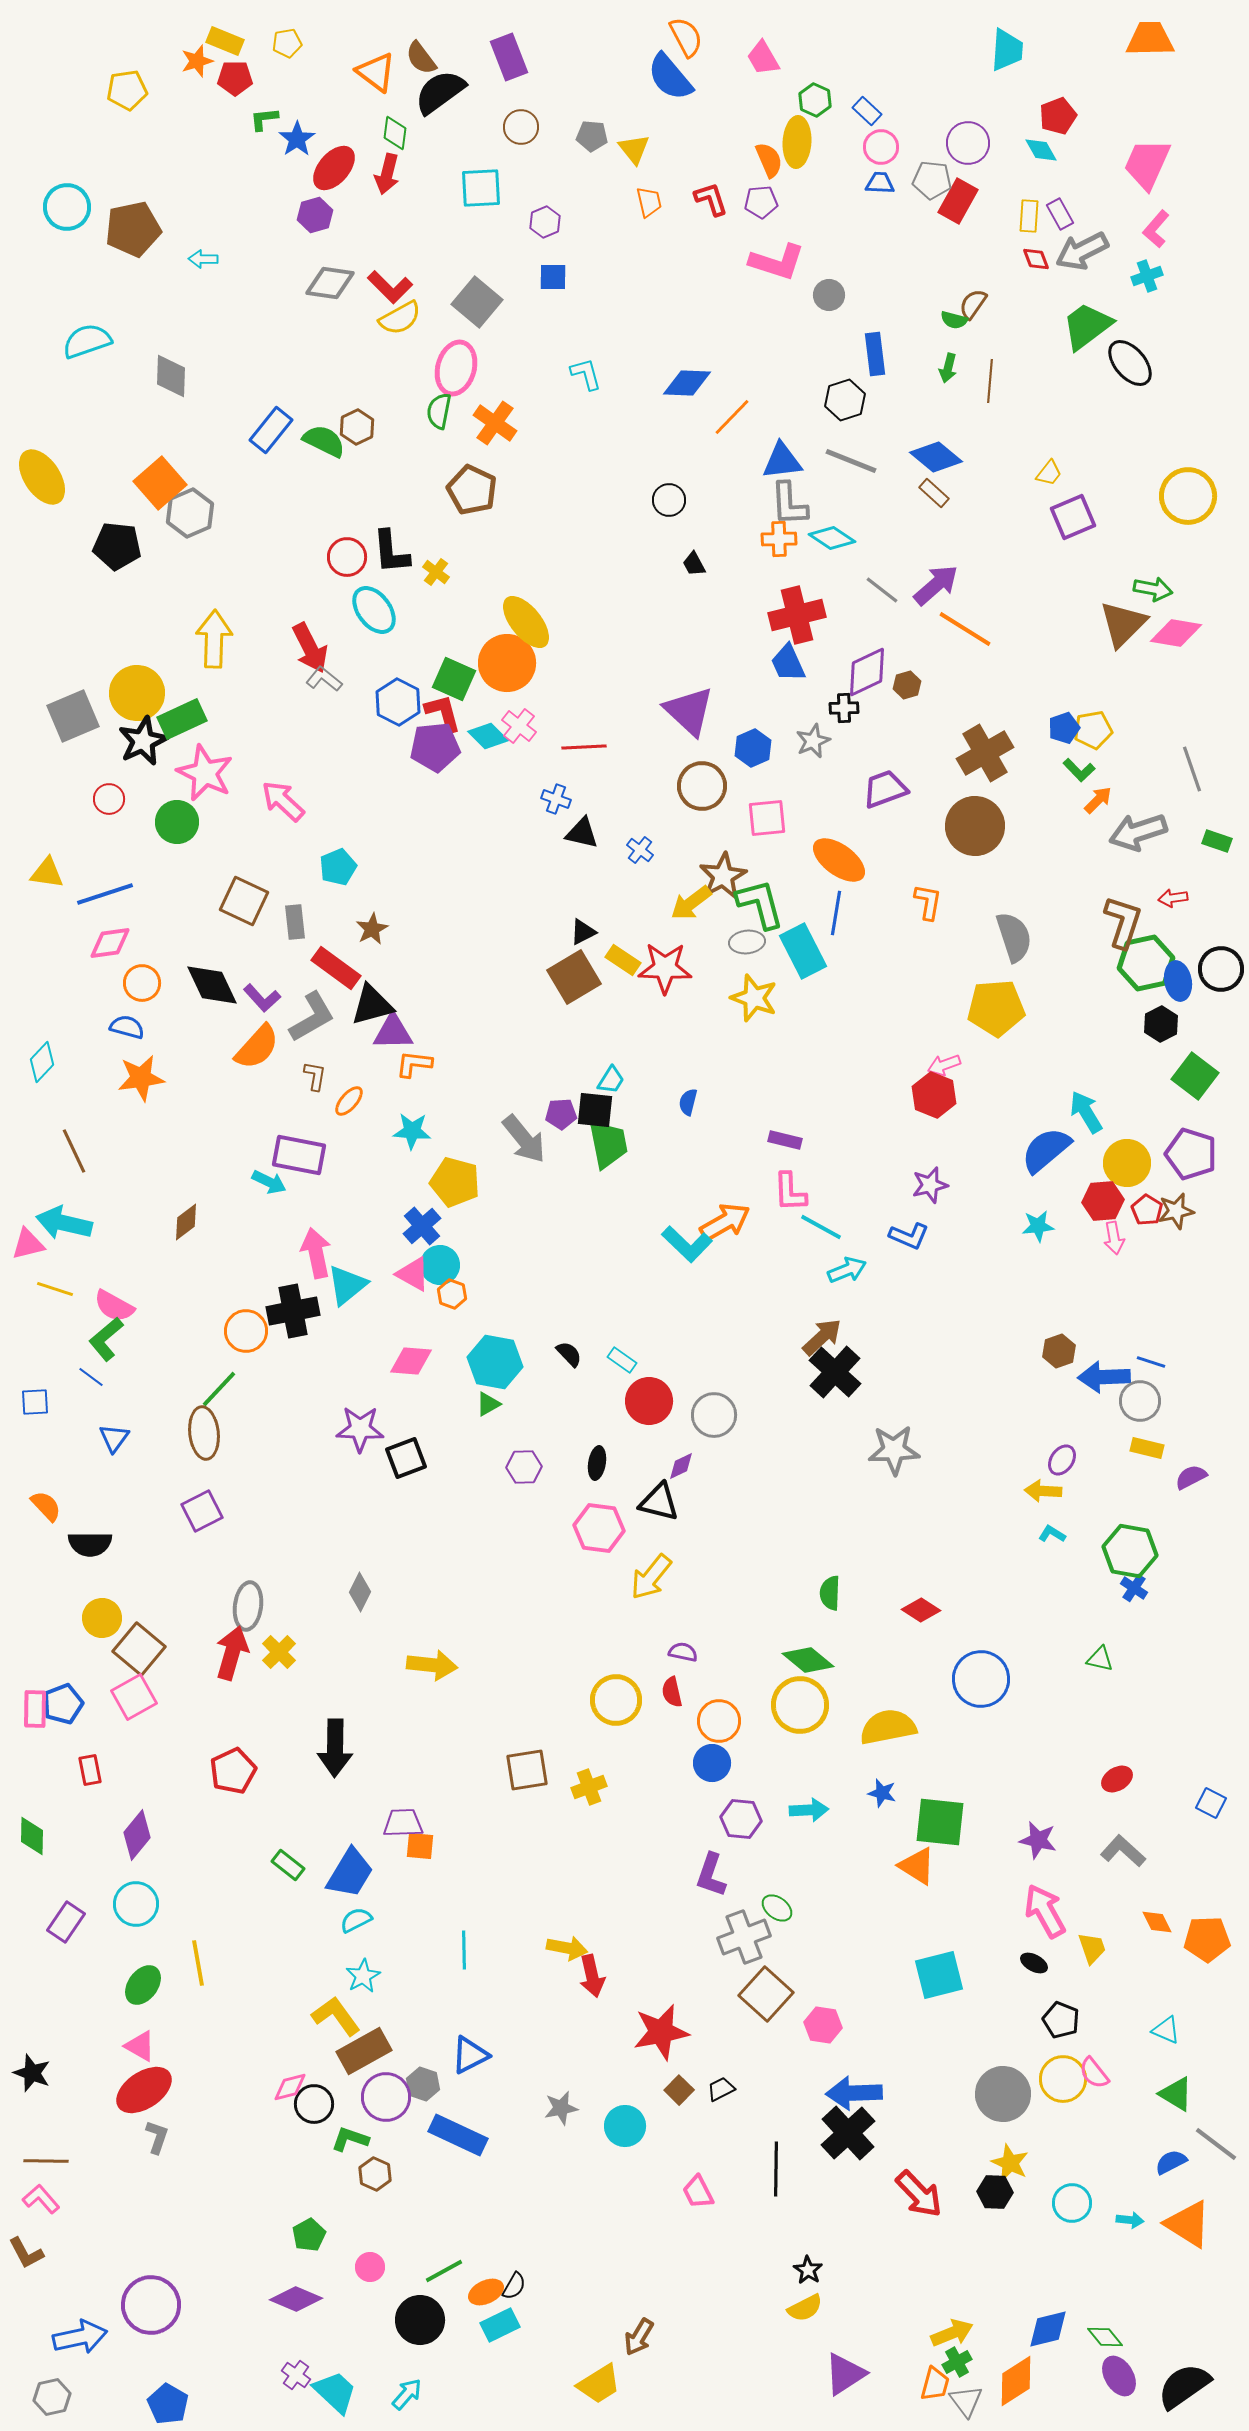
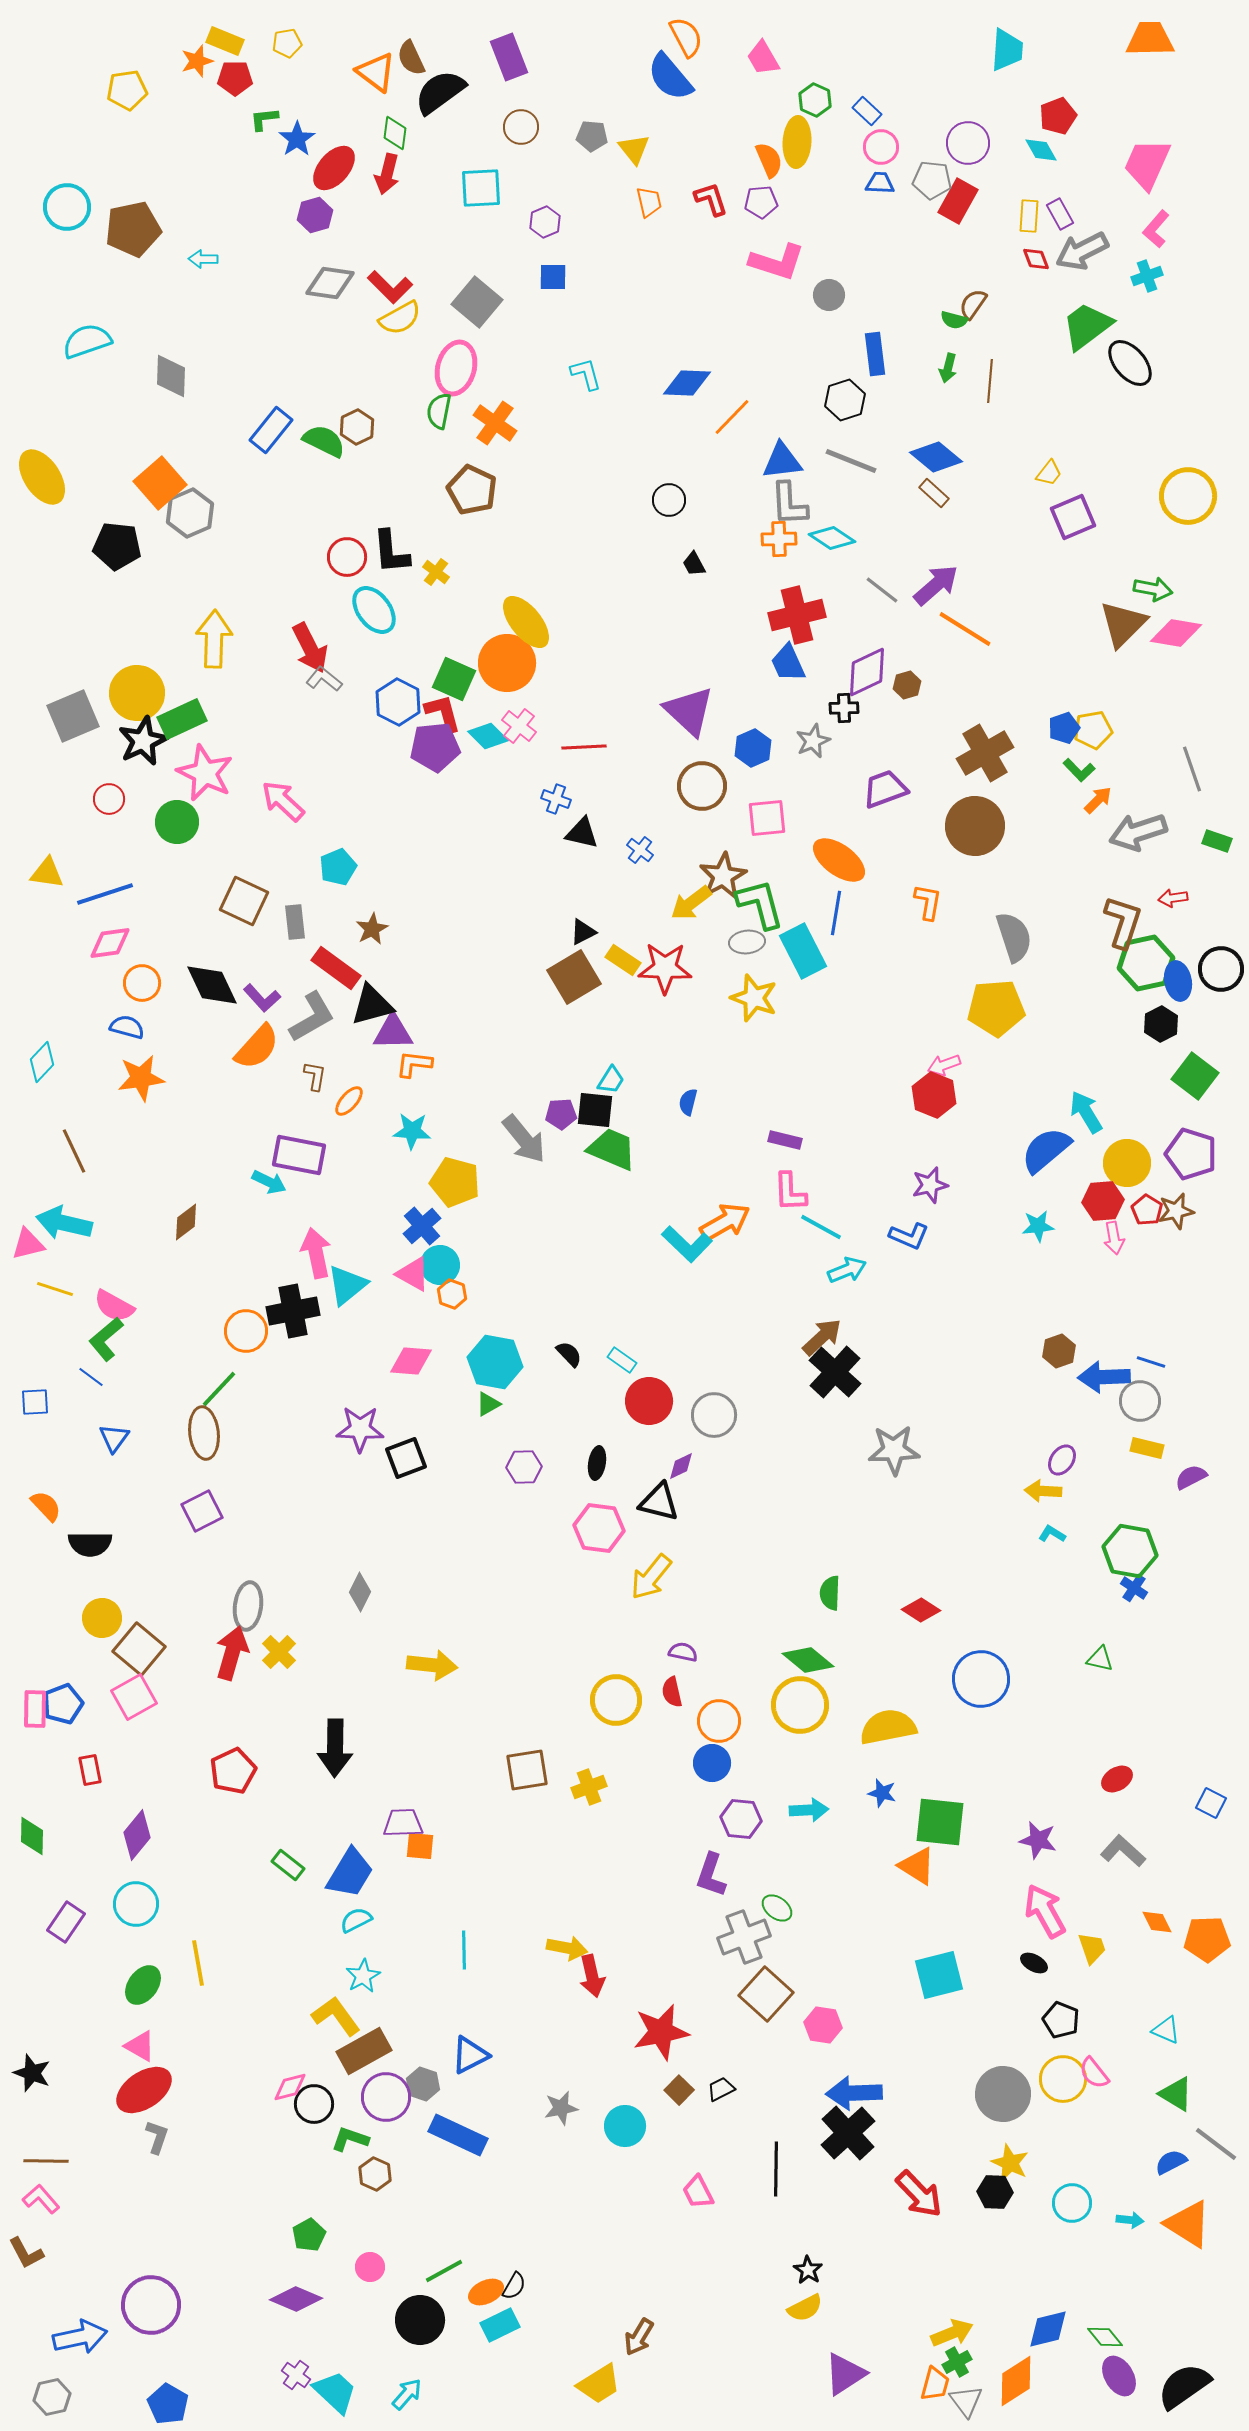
brown semicircle at (421, 58): moved 10 px left; rotated 12 degrees clockwise
green trapezoid at (608, 1144): moved 4 px right, 5 px down; rotated 56 degrees counterclockwise
